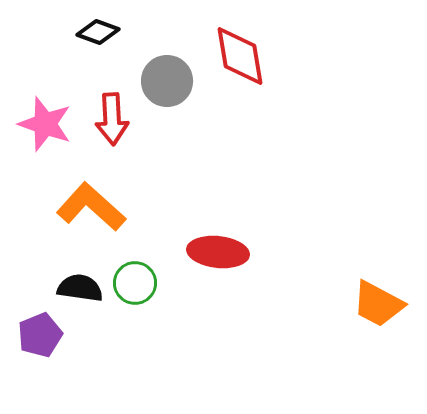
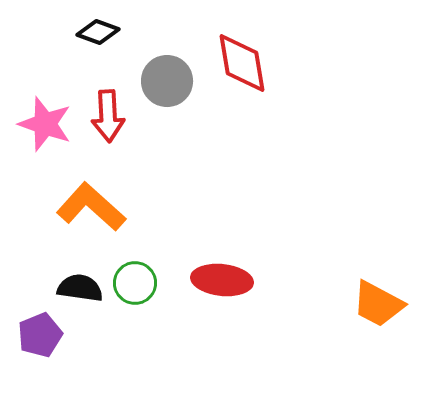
red diamond: moved 2 px right, 7 px down
red arrow: moved 4 px left, 3 px up
red ellipse: moved 4 px right, 28 px down
